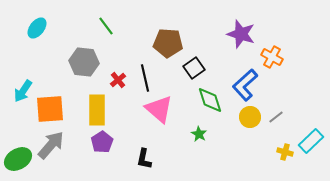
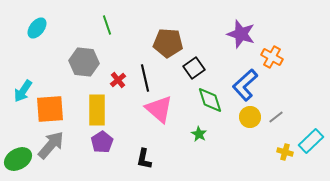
green line: moved 1 px right, 1 px up; rotated 18 degrees clockwise
